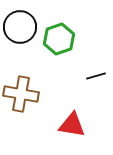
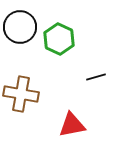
green hexagon: rotated 16 degrees counterclockwise
black line: moved 1 px down
red triangle: rotated 20 degrees counterclockwise
